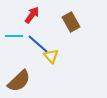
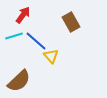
red arrow: moved 9 px left
cyan line: rotated 18 degrees counterclockwise
blue line: moved 2 px left, 3 px up
